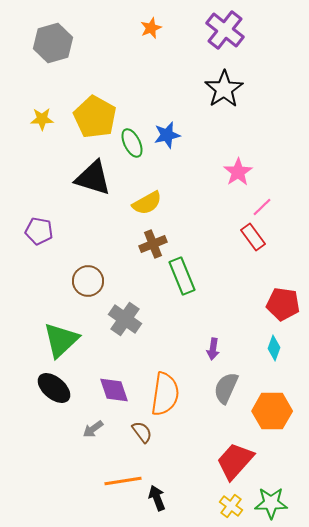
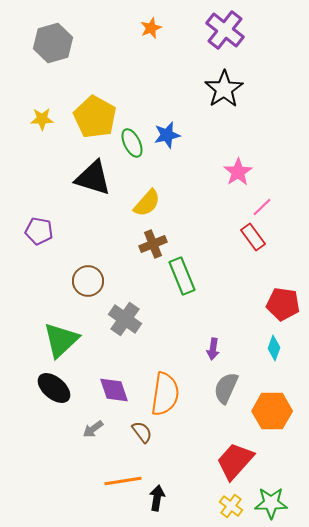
yellow semicircle: rotated 20 degrees counterclockwise
black arrow: rotated 30 degrees clockwise
